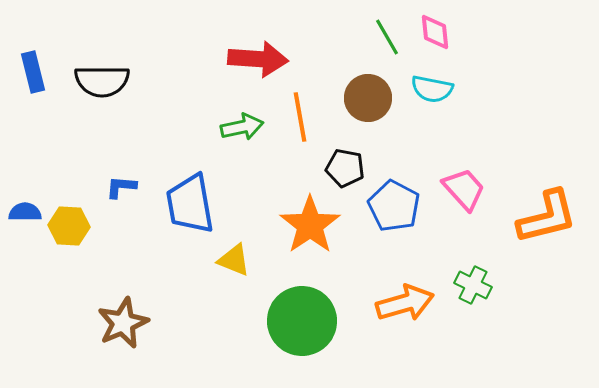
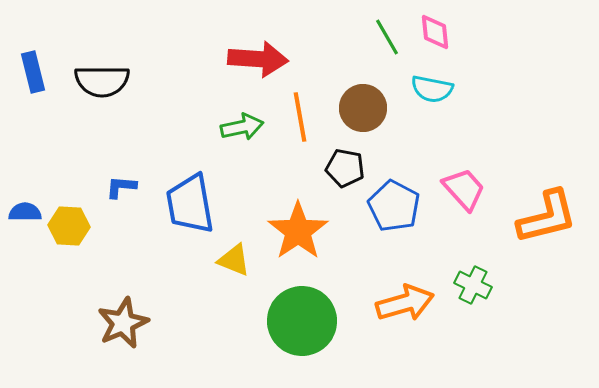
brown circle: moved 5 px left, 10 px down
orange star: moved 12 px left, 6 px down
